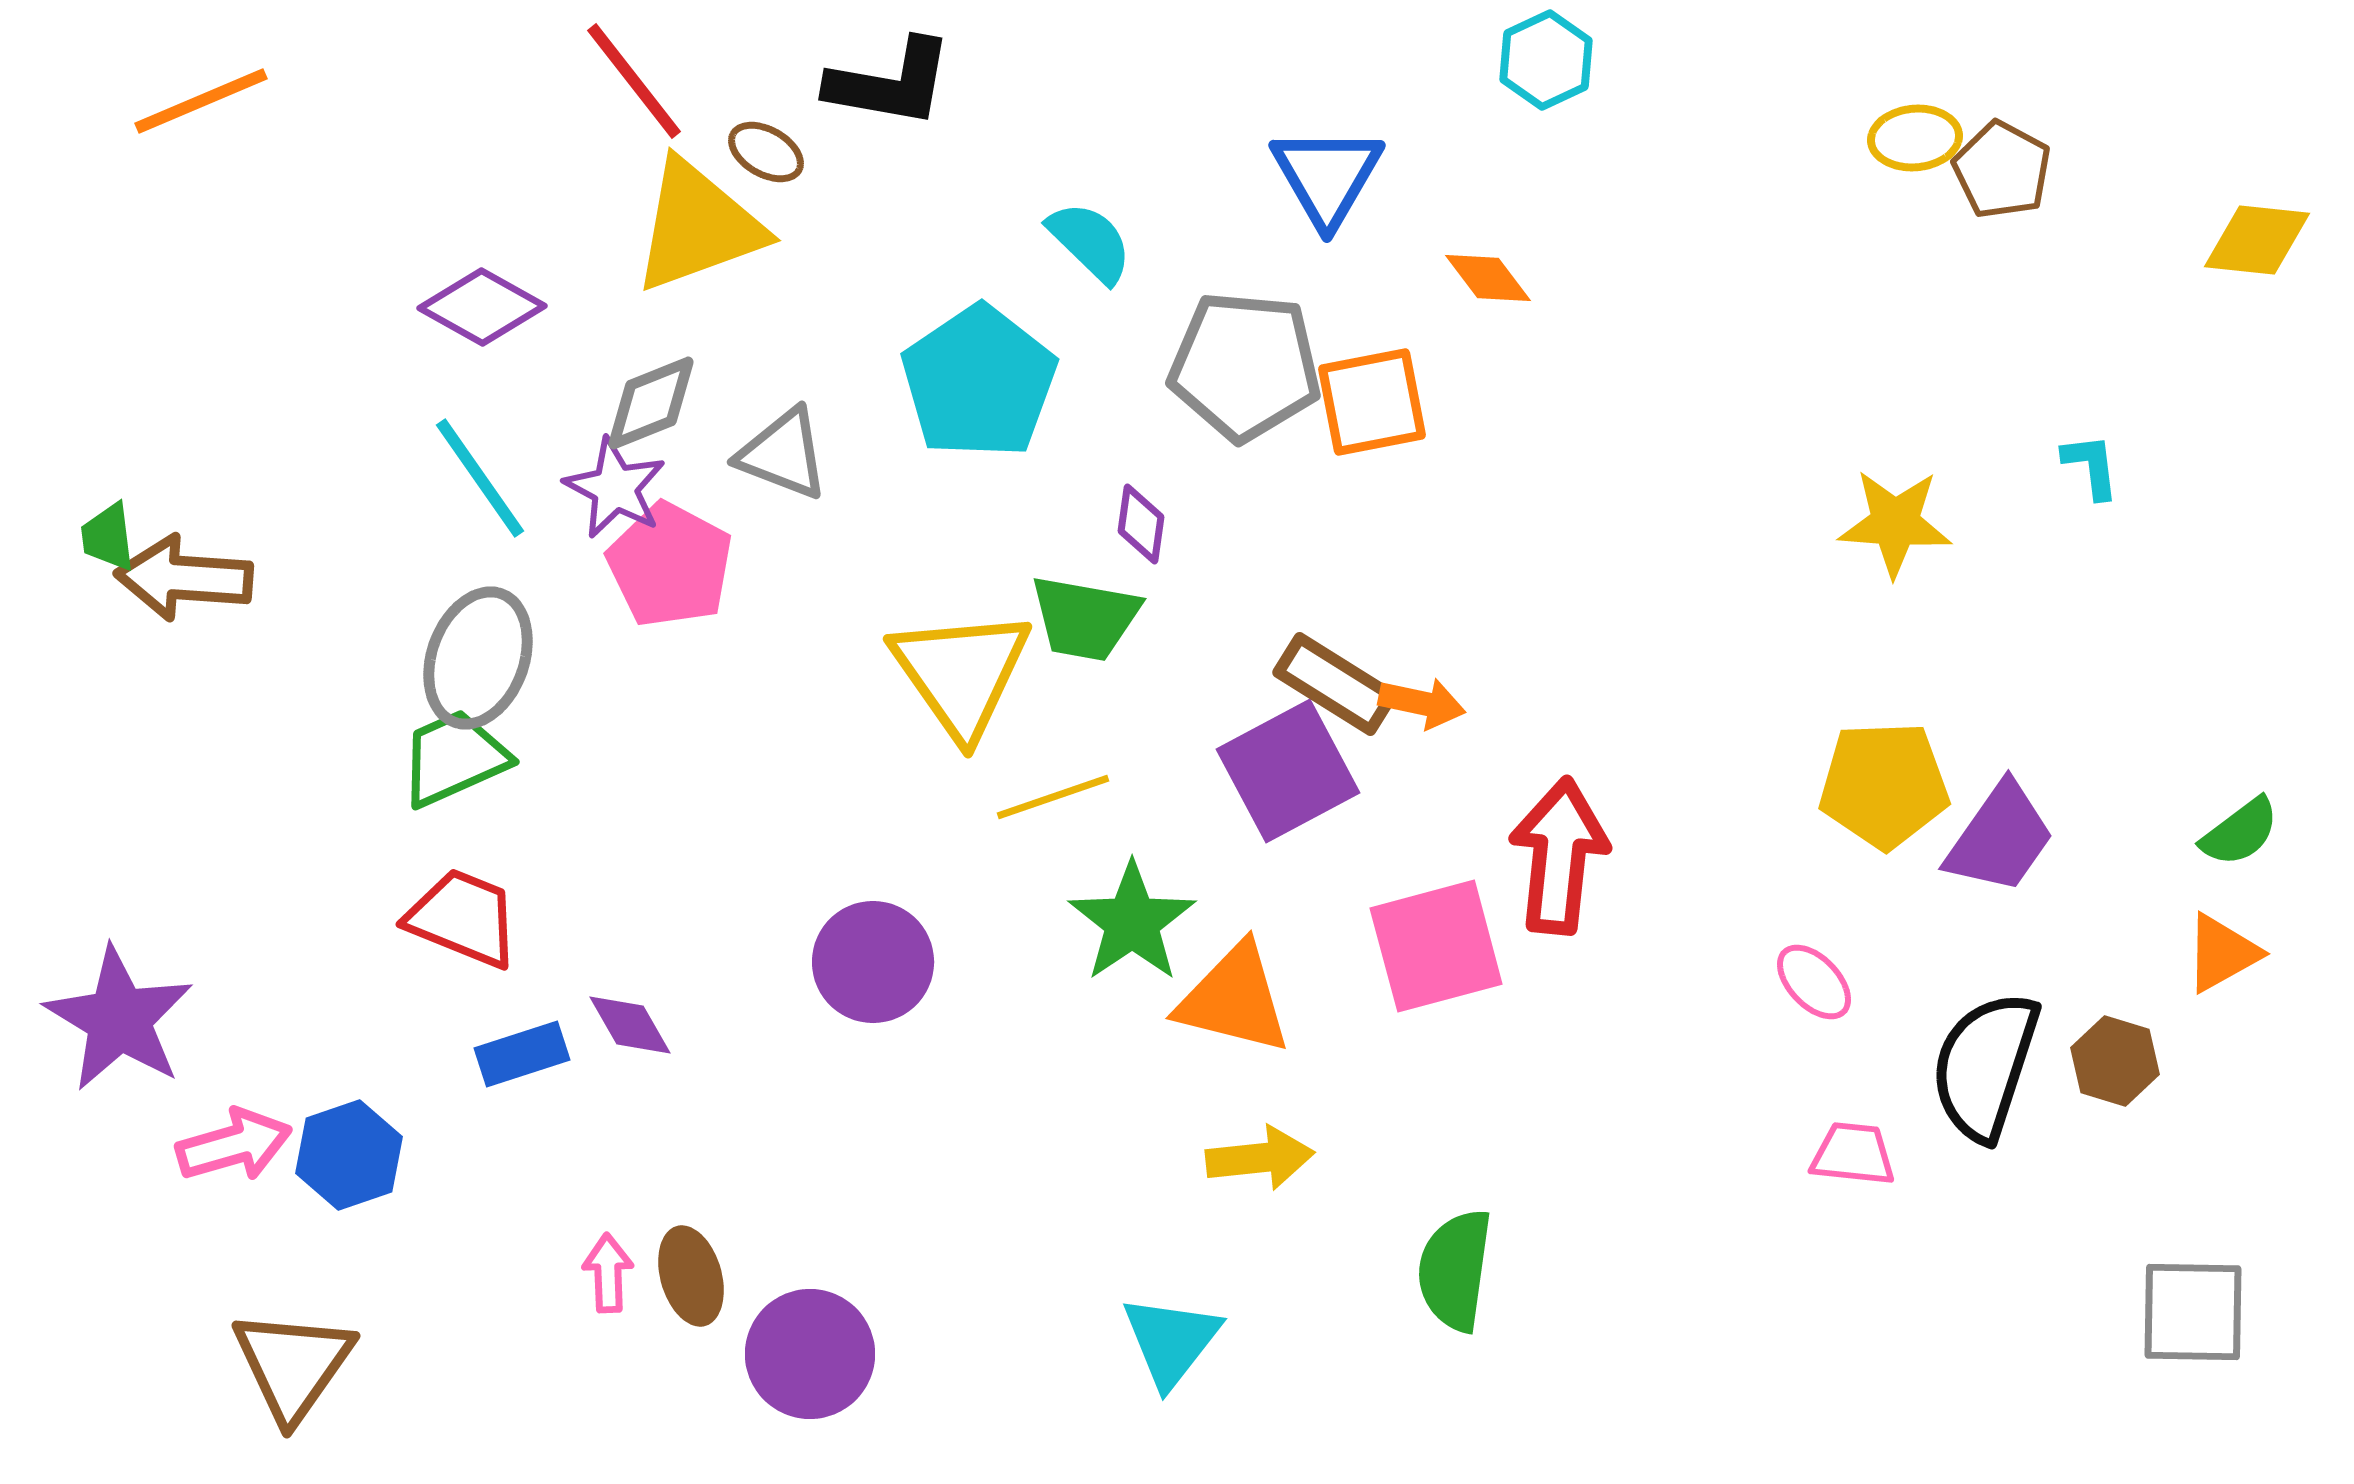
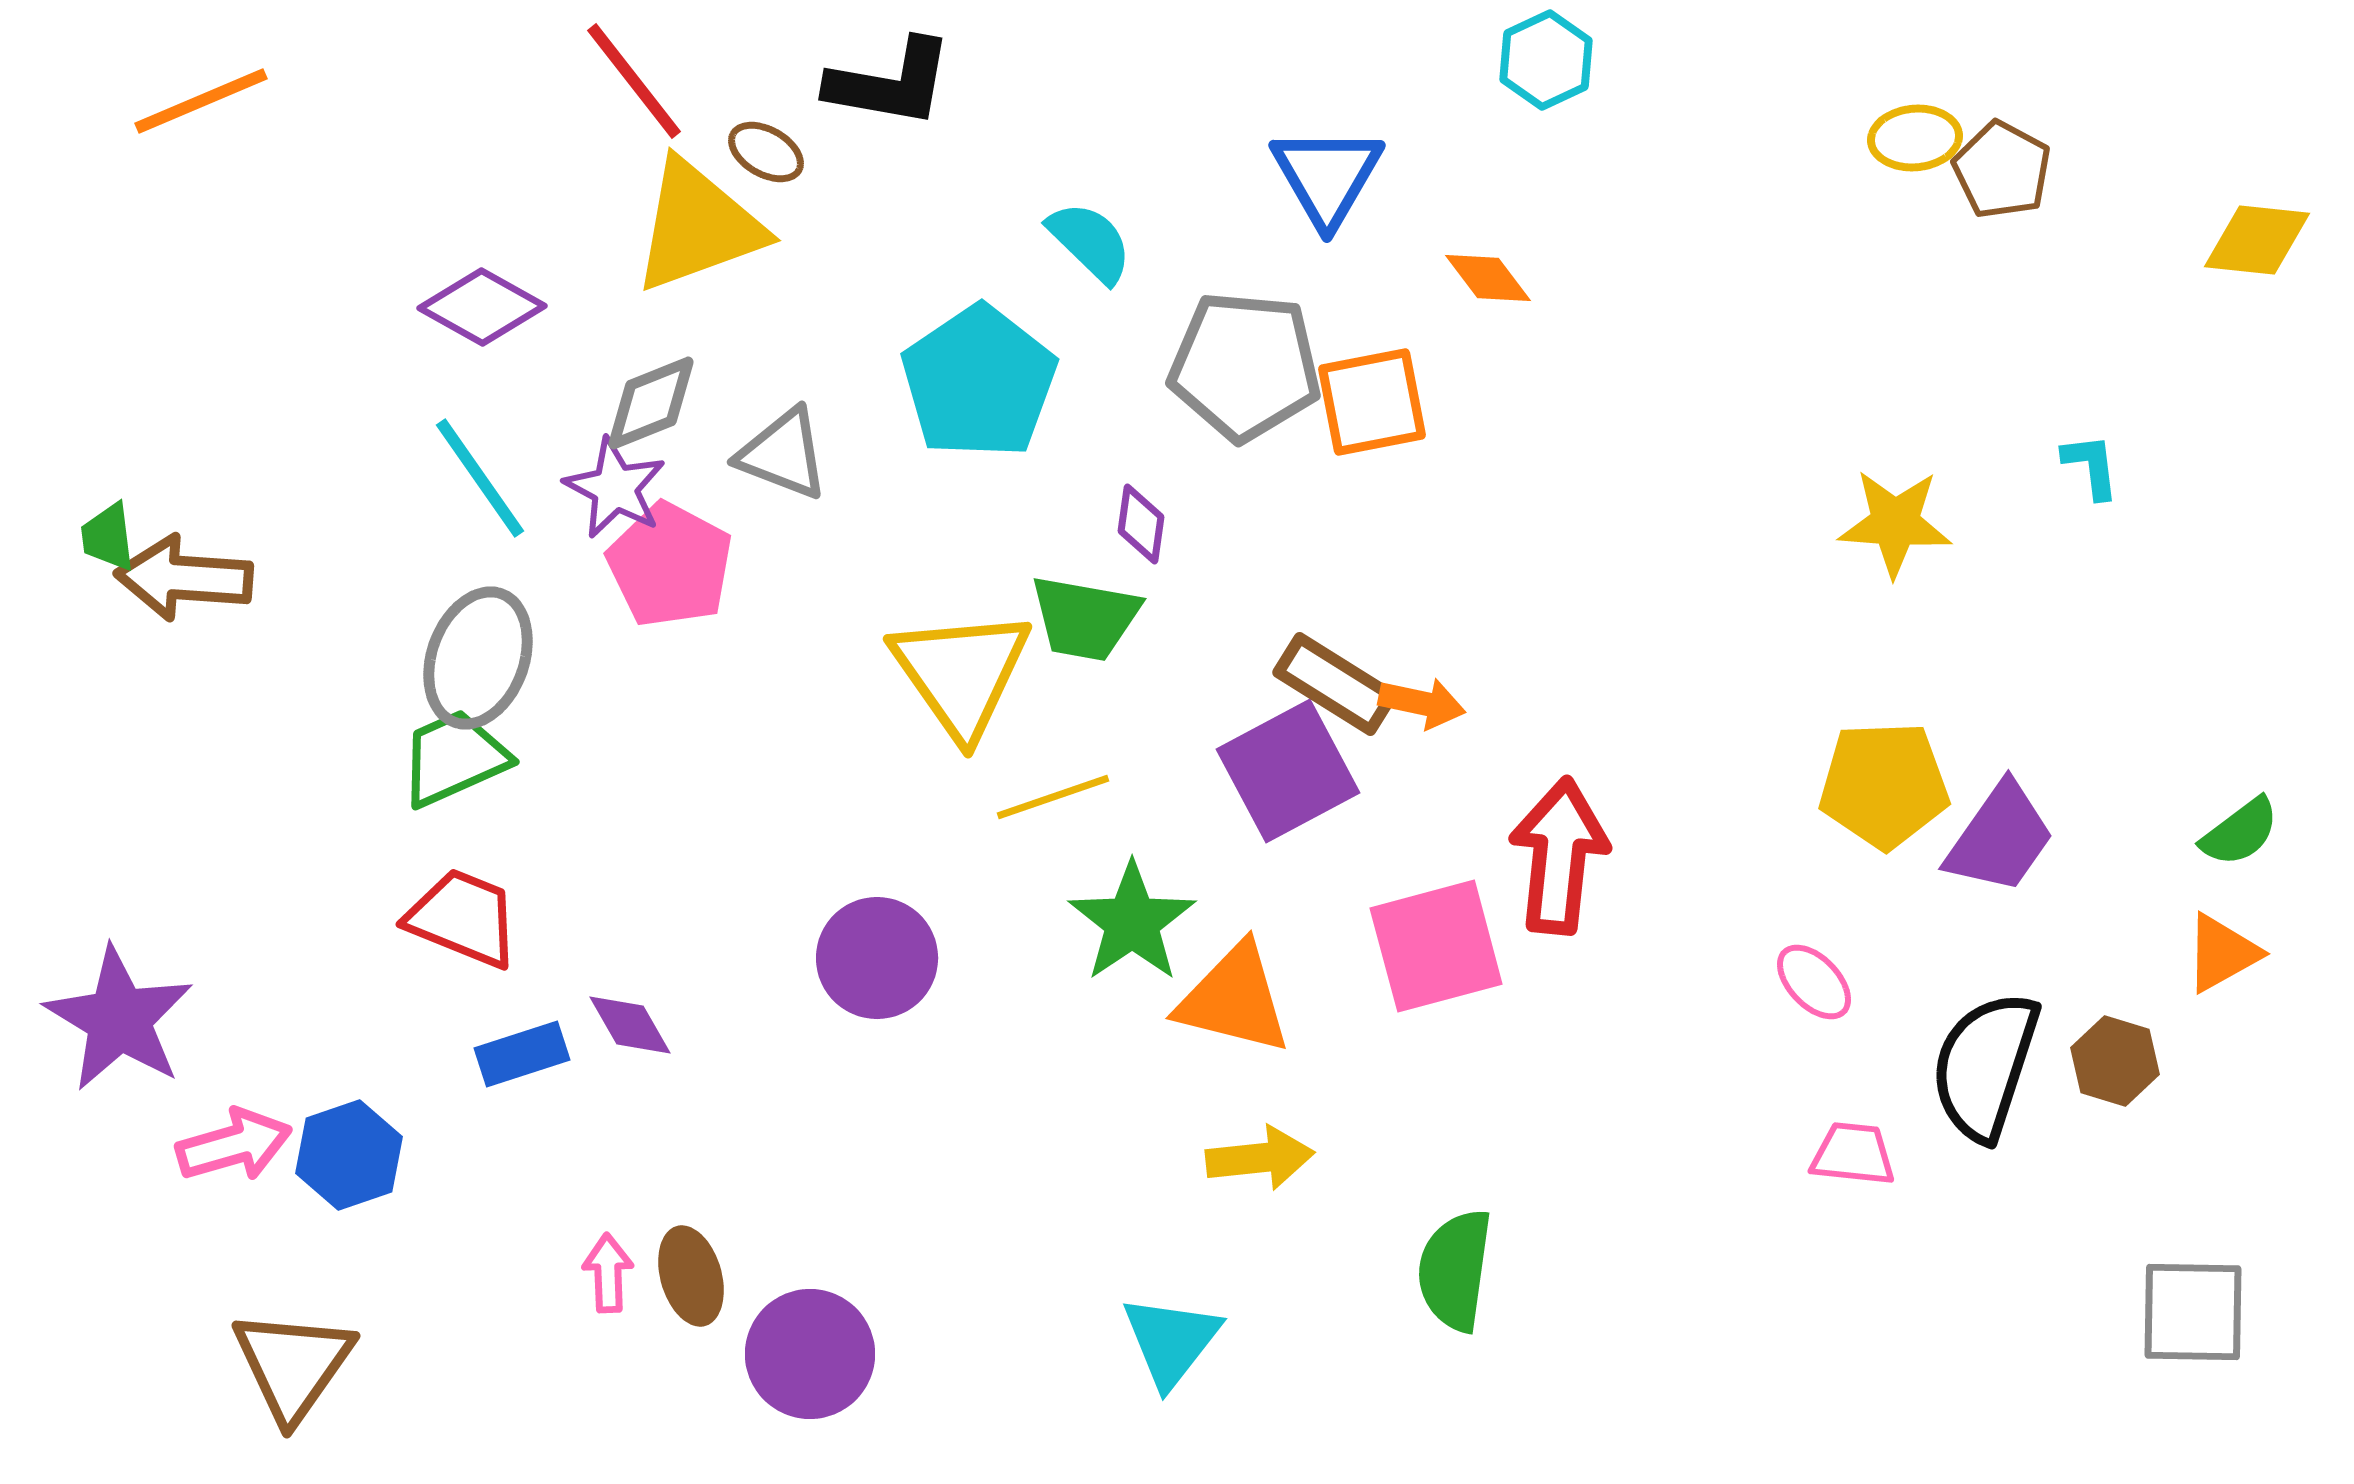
purple circle at (873, 962): moved 4 px right, 4 px up
